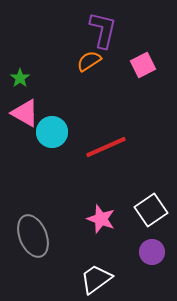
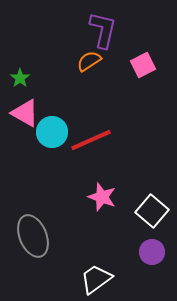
red line: moved 15 px left, 7 px up
white square: moved 1 px right, 1 px down; rotated 16 degrees counterclockwise
pink star: moved 1 px right, 22 px up
